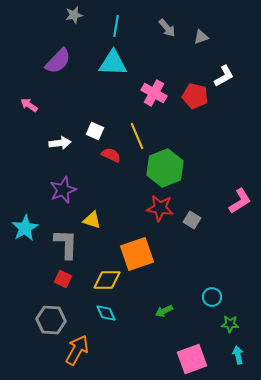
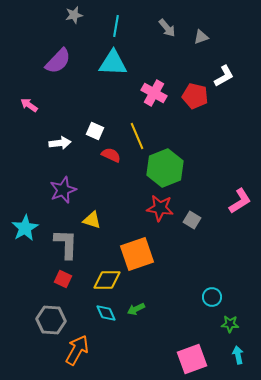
green arrow: moved 28 px left, 2 px up
